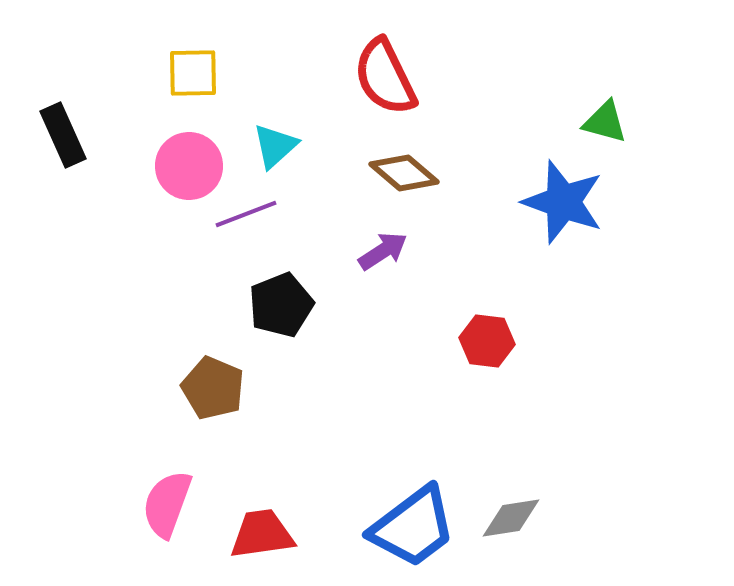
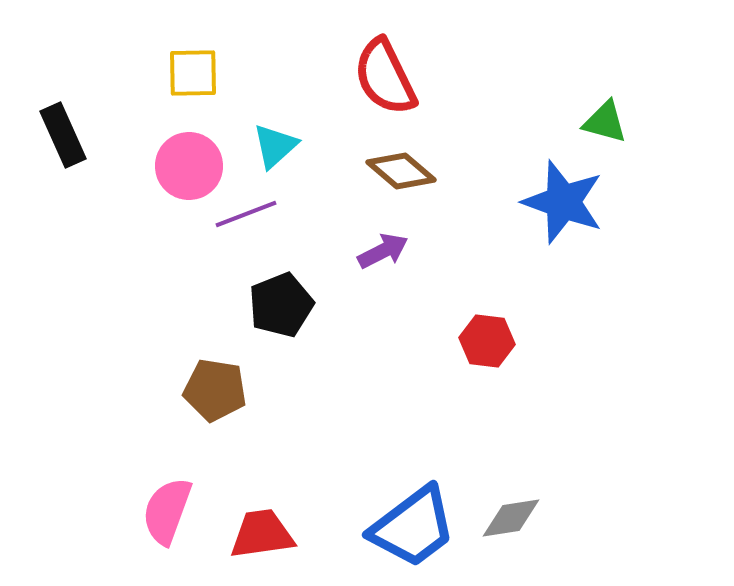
brown diamond: moved 3 px left, 2 px up
purple arrow: rotated 6 degrees clockwise
brown pentagon: moved 2 px right, 2 px down; rotated 14 degrees counterclockwise
pink semicircle: moved 7 px down
